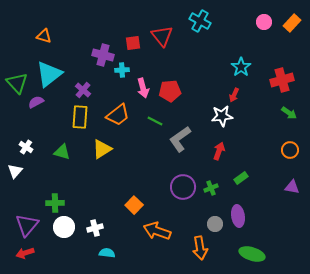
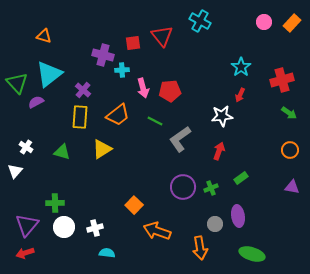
red arrow at (234, 95): moved 6 px right
